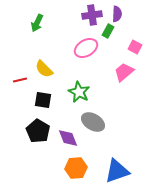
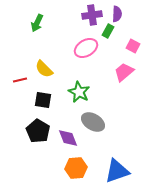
pink square: moved 2 px left, 1 px up
